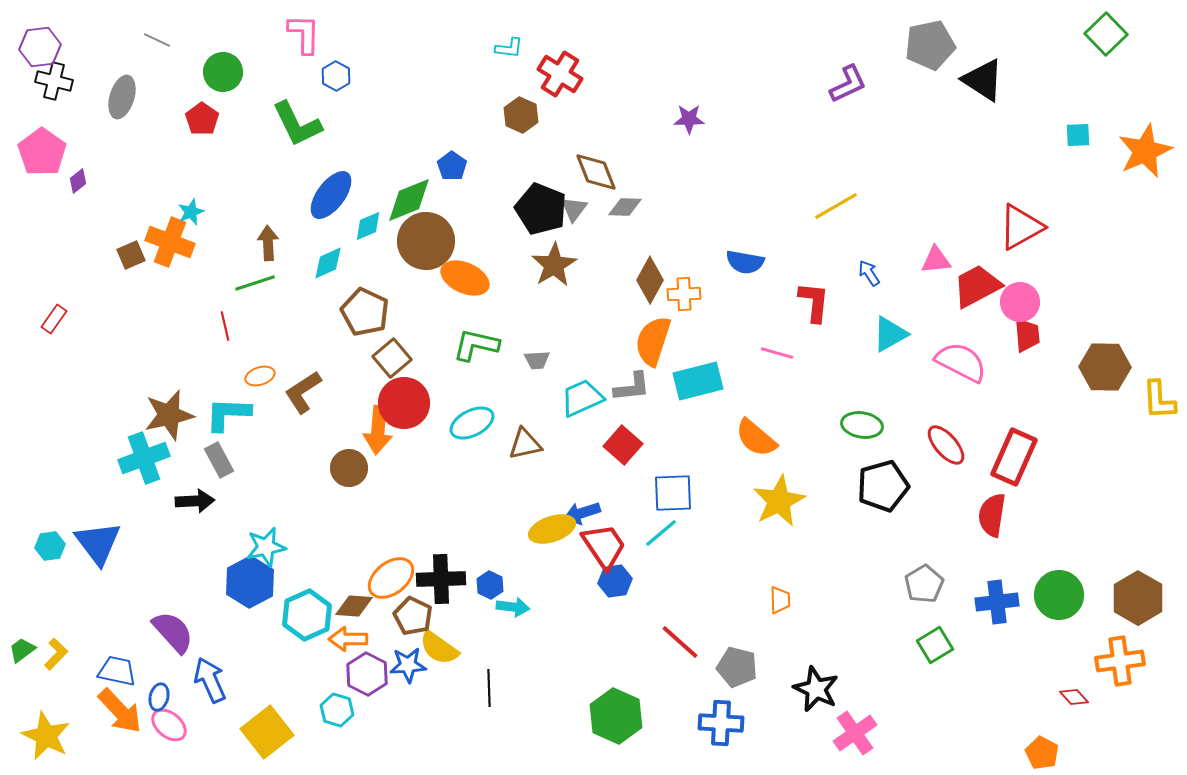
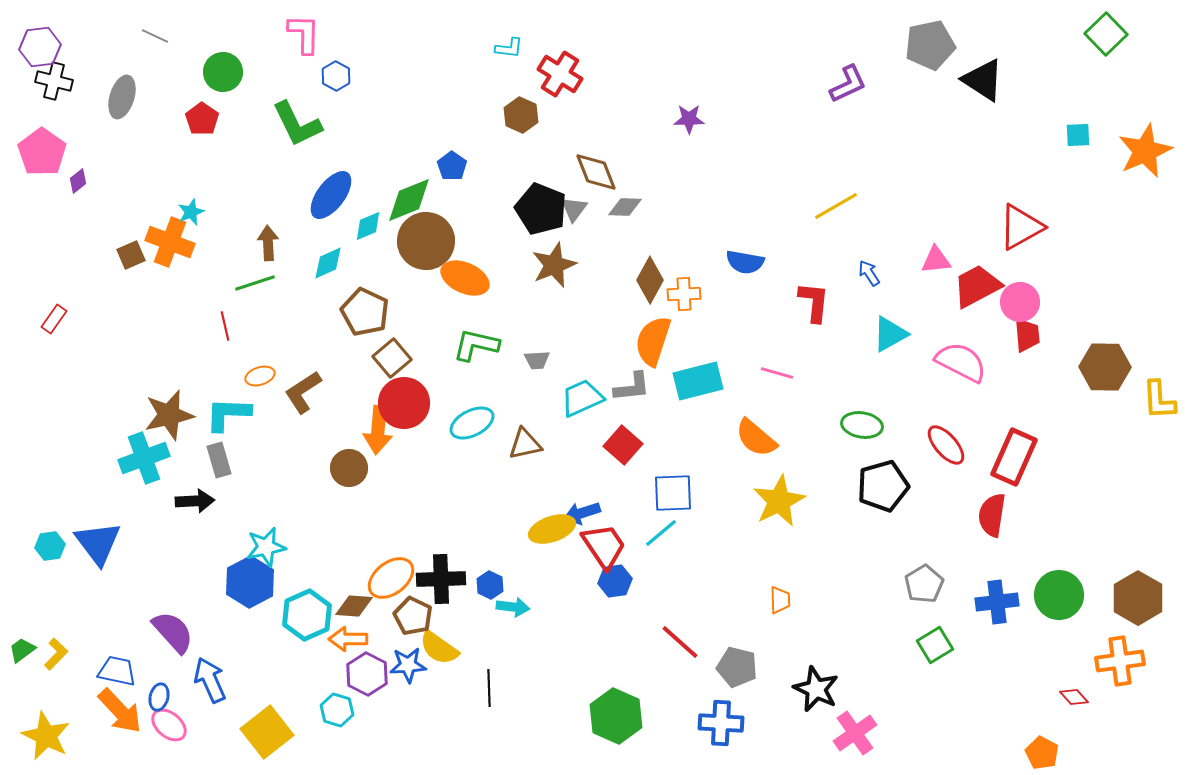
gray line at (157, 40): moved 2 px left, 4 px up
brown star at (554, 265): rotated 9 degrees clockwise
pink line at (777, 353): moved 20 px down
gray rectangle at (219, 460): rotated 12 degrees clockwise
